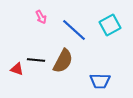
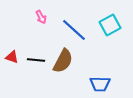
red triangle: moved 5 px left, 12 px up
blue trapezoid: moved 3 px down
